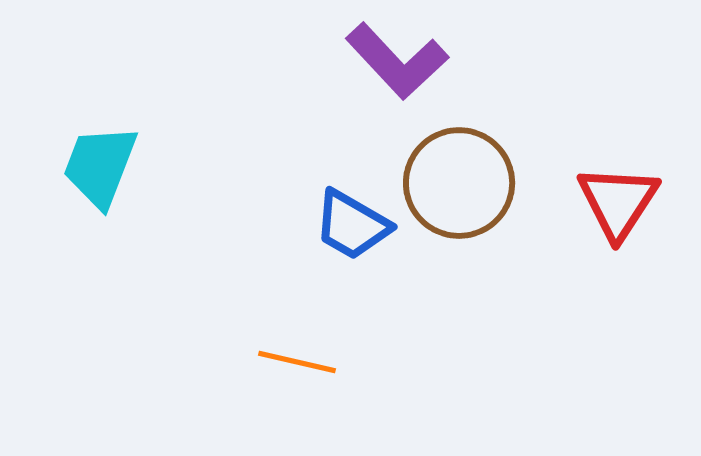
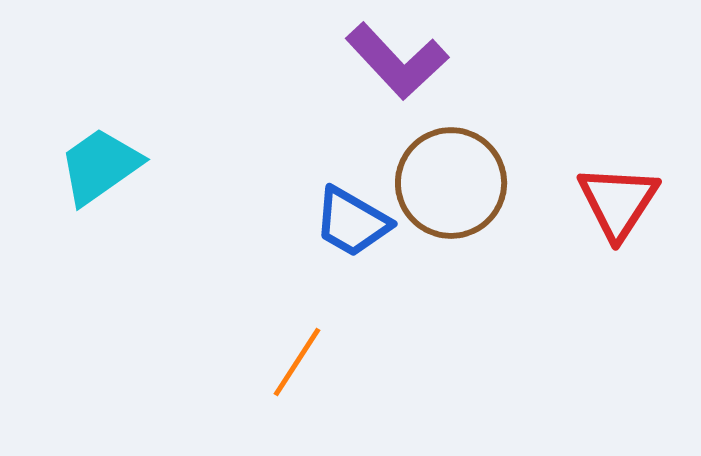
cyan trapezoid: rotated 34 degrees clockwise
brown circle: moved 8 px left
blue trapezoid: moved 3 px up
orange line: rotated 70 degrees counterclockwise
